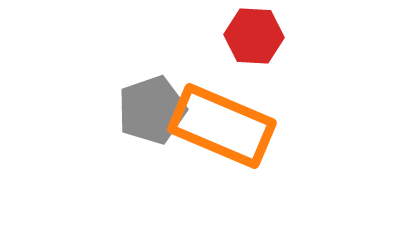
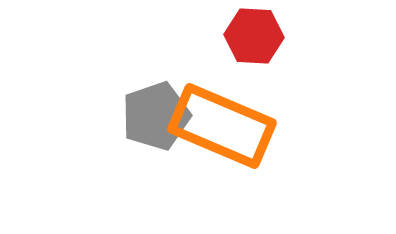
gray pentagon: moved 4 px right, 6 px down
